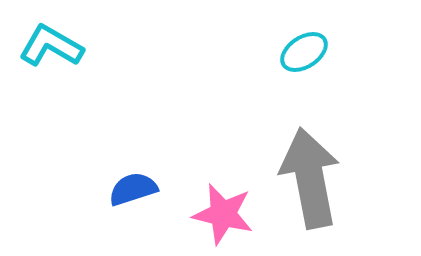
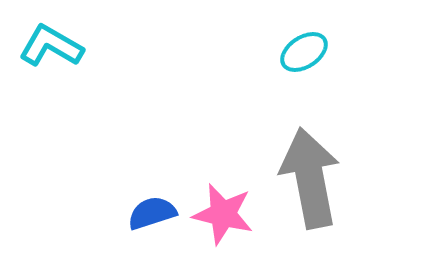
blue semicircle: moved 19 px right, 24 px down
